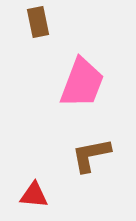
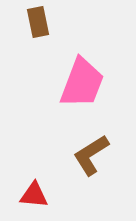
brown L-shape: rotated 21 degrees counterclockwise
